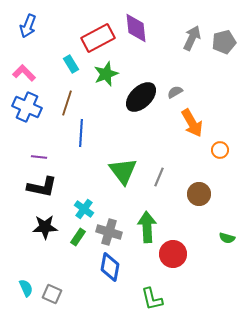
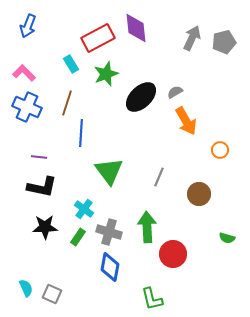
orange arrow: moved 6 px left, 2 px up
green triangle: moved 14 px left
